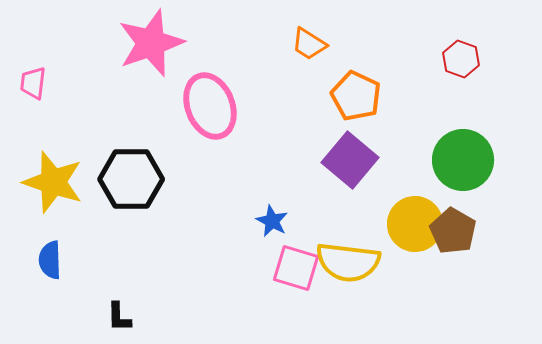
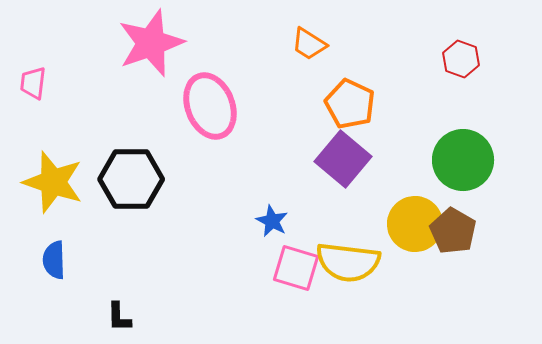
orange pentagon: moved 6 px left, 8 px down
purple square: moved 7 px left, 1 px up
blue semicircle: moved 4 px right
